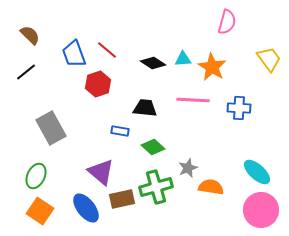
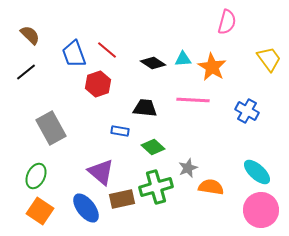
blue cross: moved 8 px right, 3 px down; rotated 25 degrees clockwise
